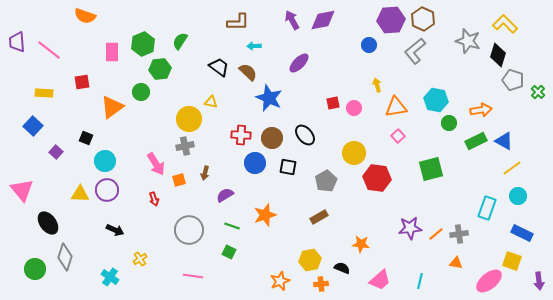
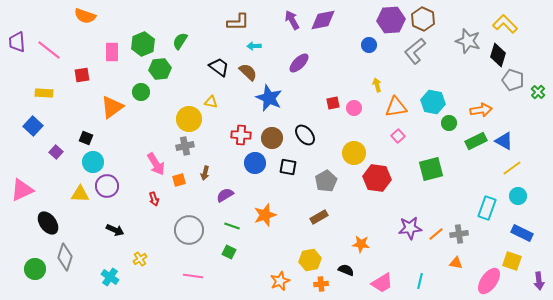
red square at (82, 82): moved 7 px up
cyan hexagon at (436, 100): moved 3 px left, 2 px down
cyan circle at (105, 161): moved 12 px left, 1 px down
pink triangle at (22, 190): rotated 45 degrees clockwise
purple circle at (107, 190): moved 4 px up
black semicircle at (342, 268): moved 4 px right, 2 px down
pink trapezoid at (380, 280): moved 2 px right, 3 px down; rotated 10 degrees clockwise
pink ellipse at (489, 281): rotated 16 degrees counterclockwise
